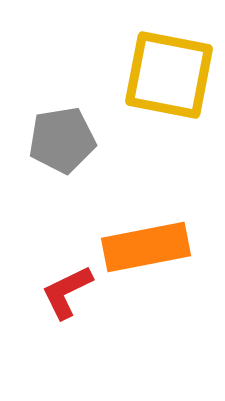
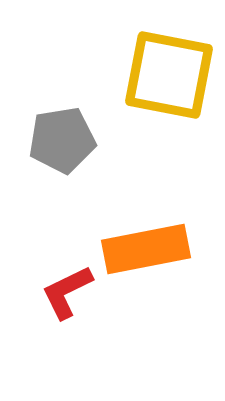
orange rectangle: moved 2 px down
